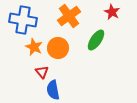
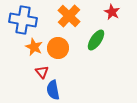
orange cross: rotated 10 degrees counterclockwise
